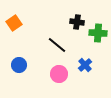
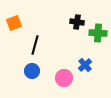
orange square: rotated 14 degrees clockwise
black line: moved 22 px left; rotated 66 degrees clockwise
blue circle: moved 13 px right, 6 px down
pink circle: moved 5 px right, 4 px down
